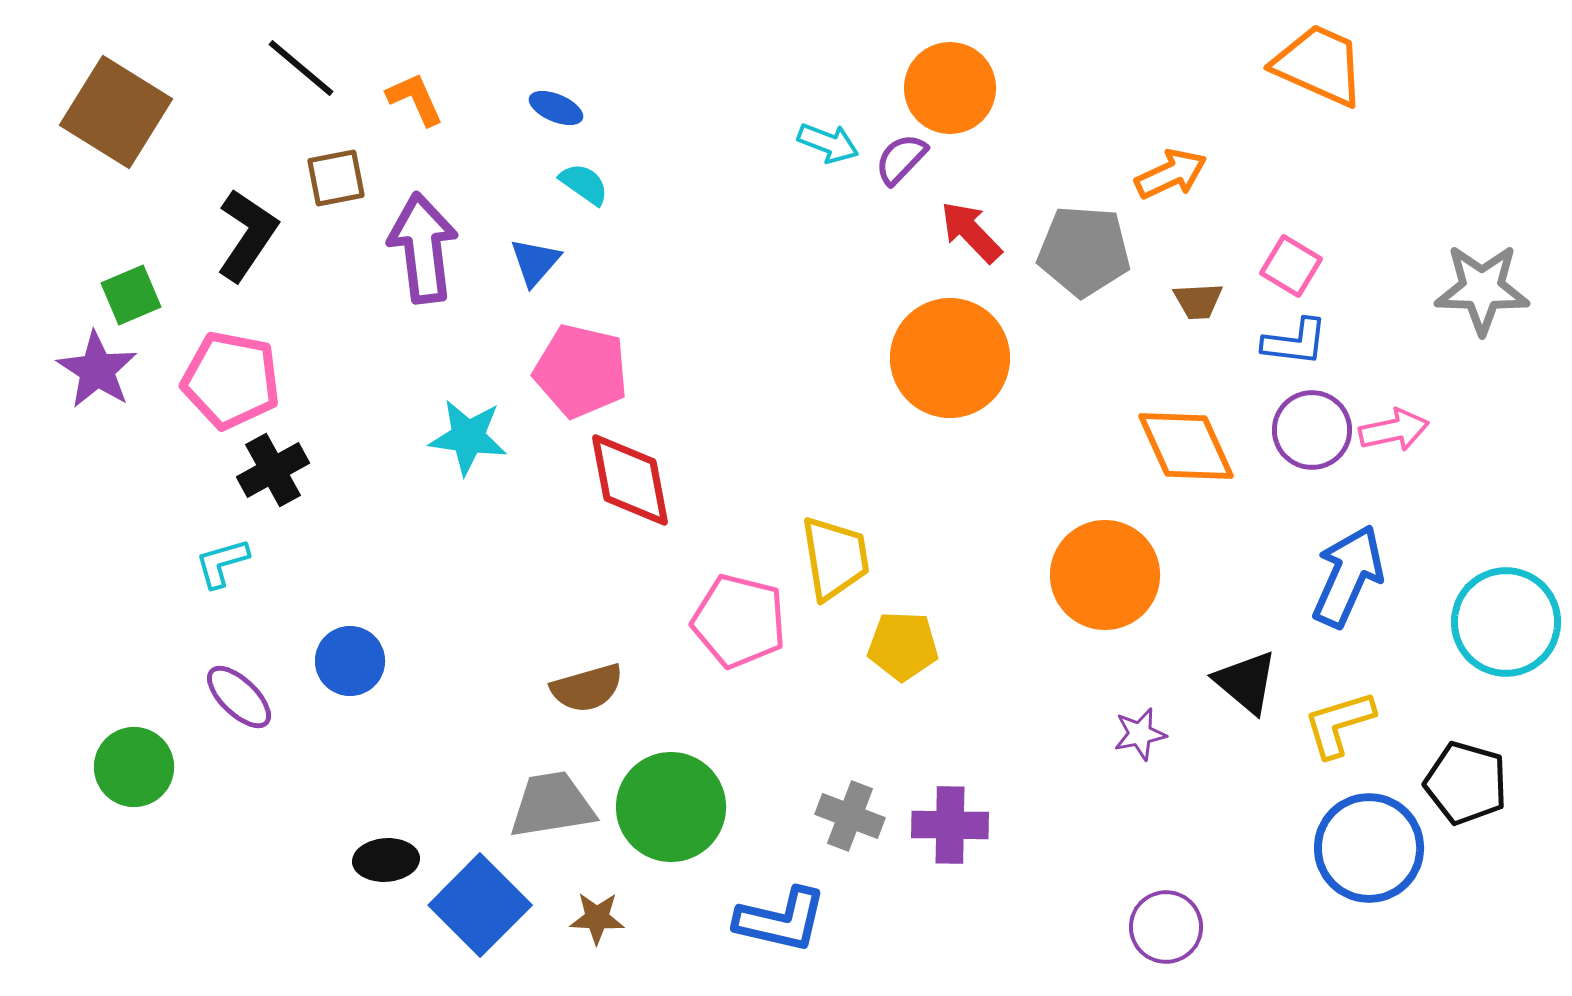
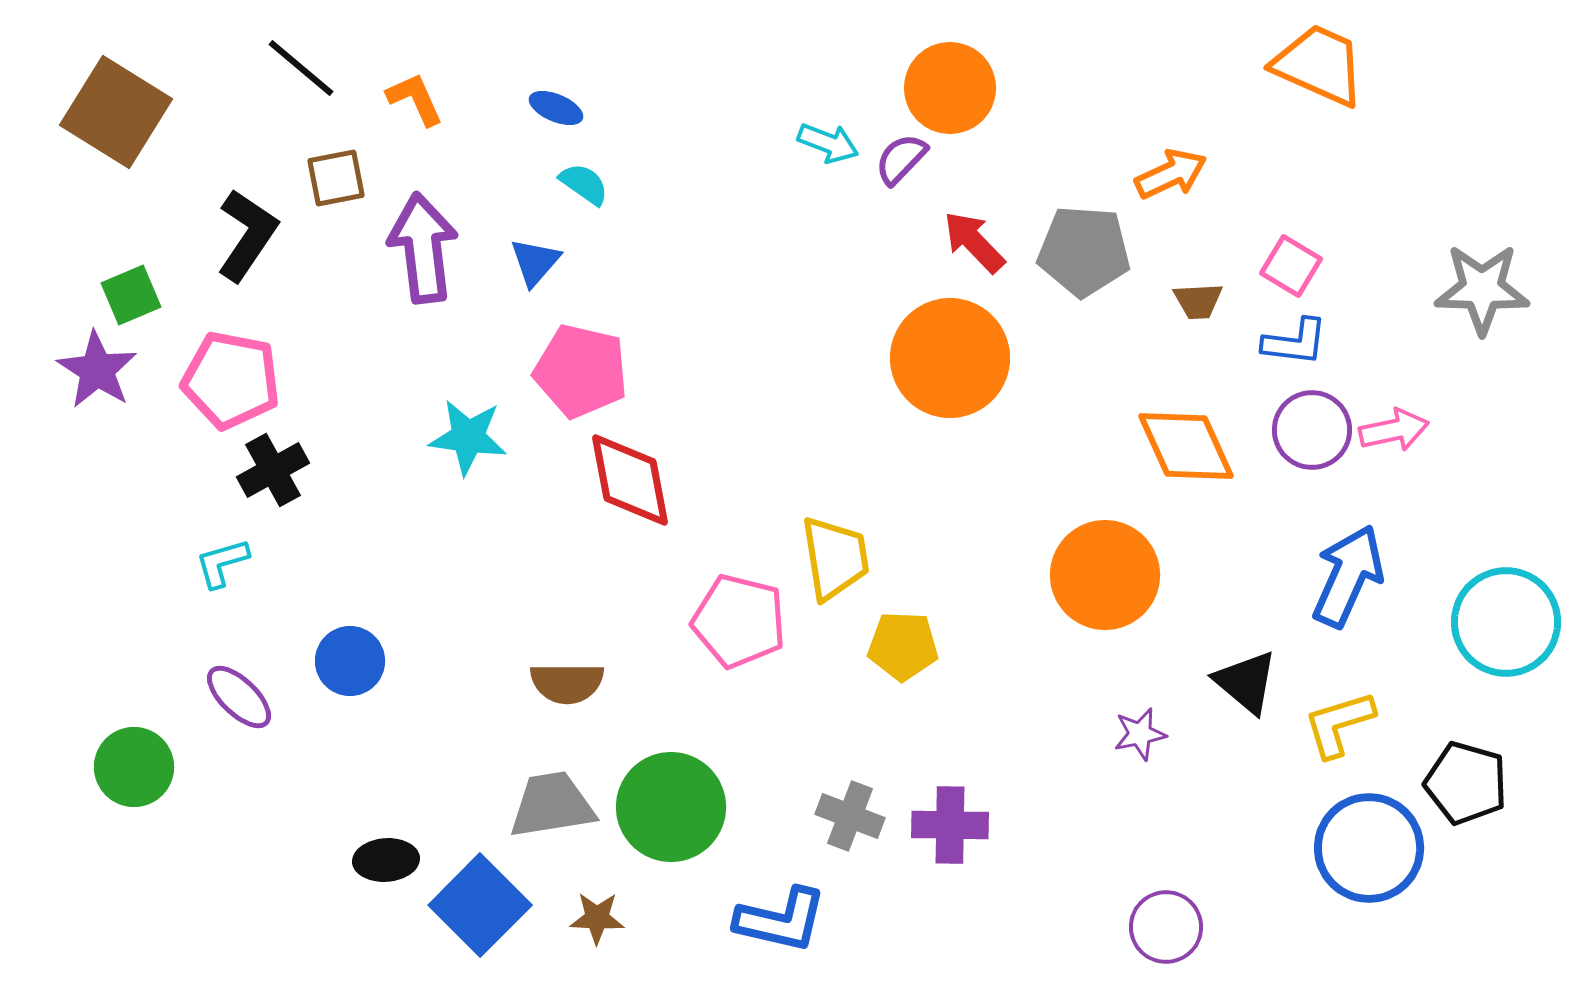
red arrow at (971, 232): moved 3 px right, 10 px down
brown semicircle at (587, 688): moved 20 px left, 5 px up; rotated 16 degrees clockwise
